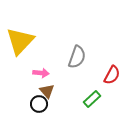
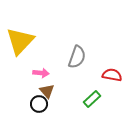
red semicircle: rotated 108 degrees counterclockwise
